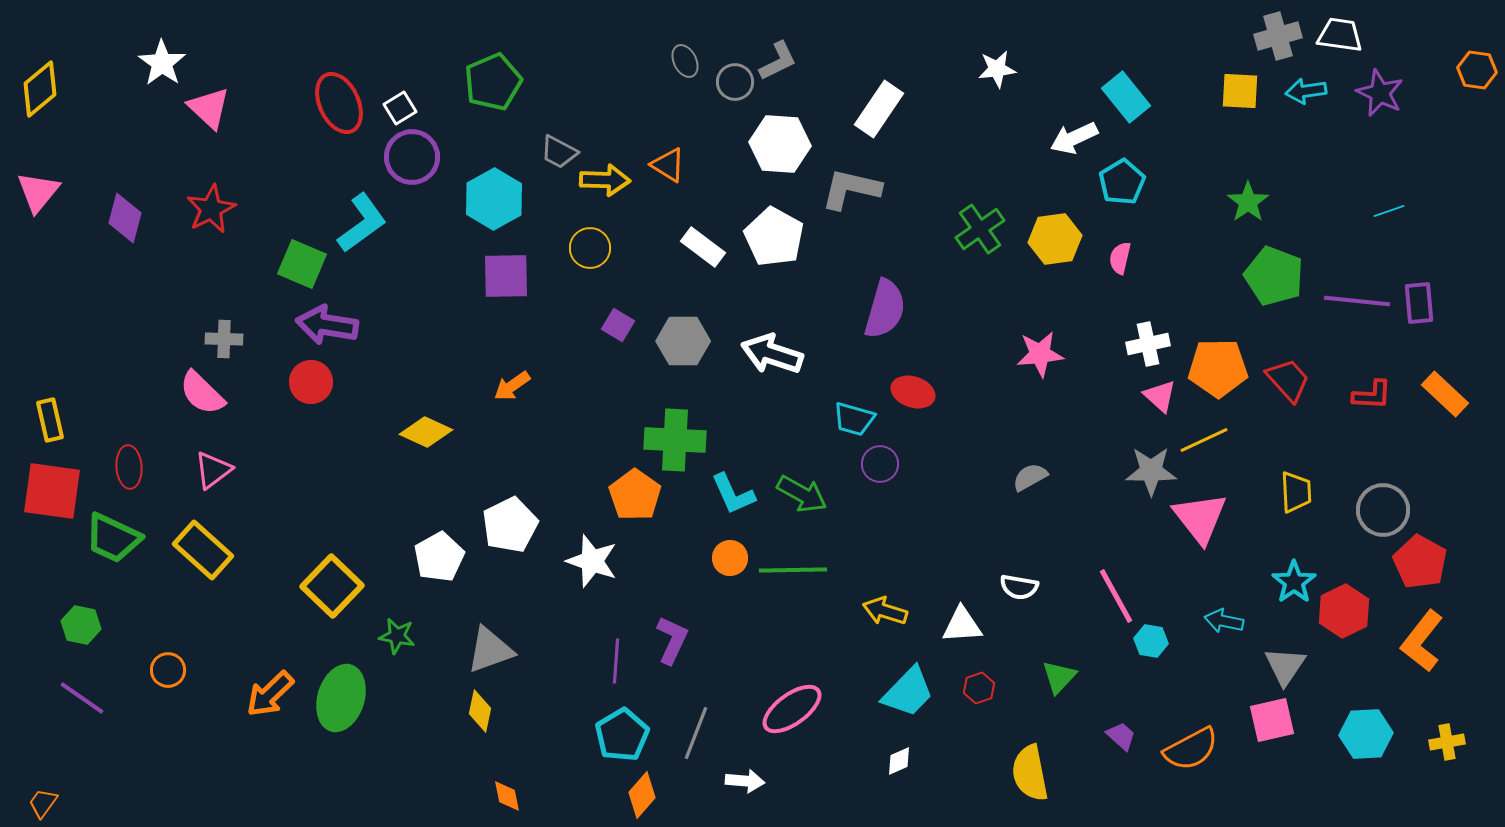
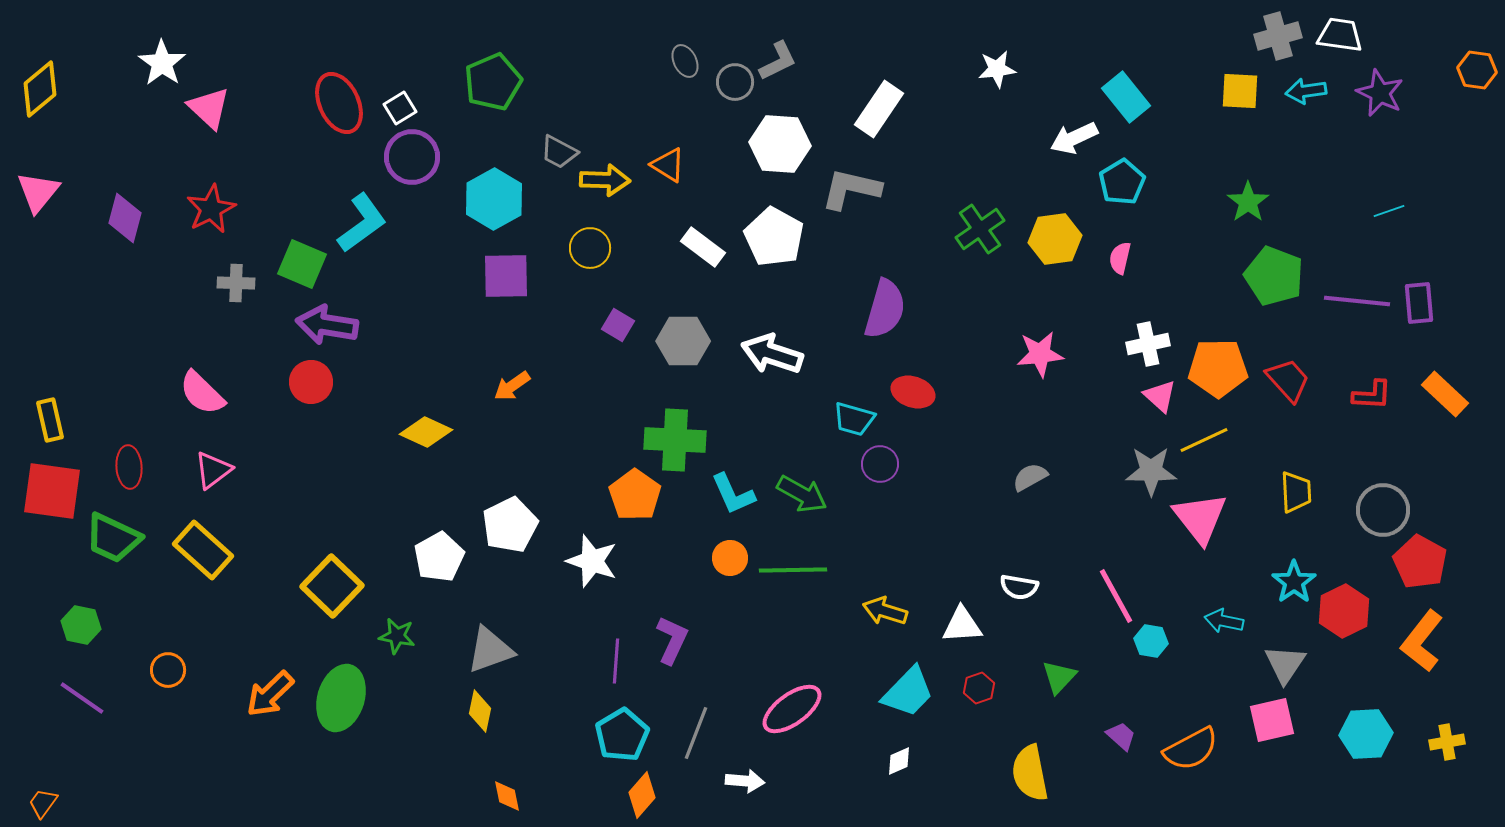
gray cross at (224, 339): moved 12 px right, 56 px up
gray triangle at (1285, 666): moved 2 px up
